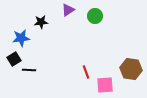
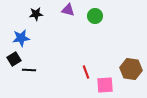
purple triangle: rotated 48 degrees clockwise
black star: moved 5 px left, 8 px up
